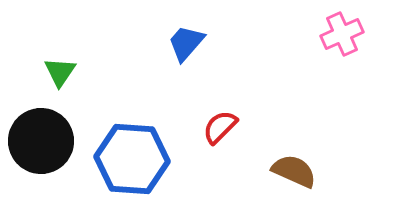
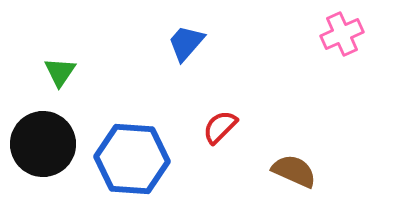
black circle: moved 2 px right, 3 px down
